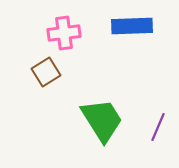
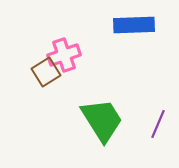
blue rectangle: moved 2 px right, 1 px up
pink cross: moved 22 px down; rotated 12 degrees counterclockwise
purple line: moved 3 px up
